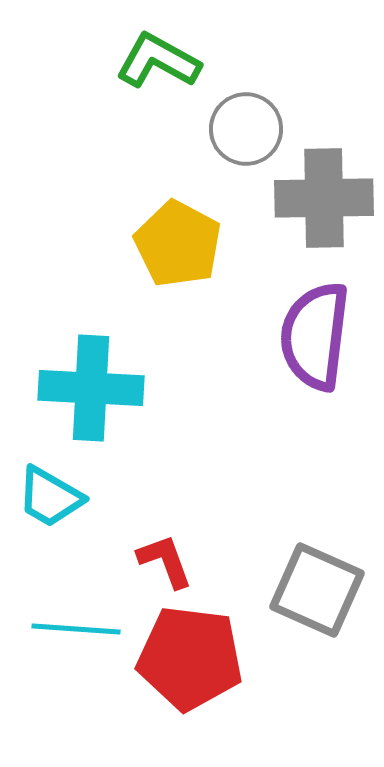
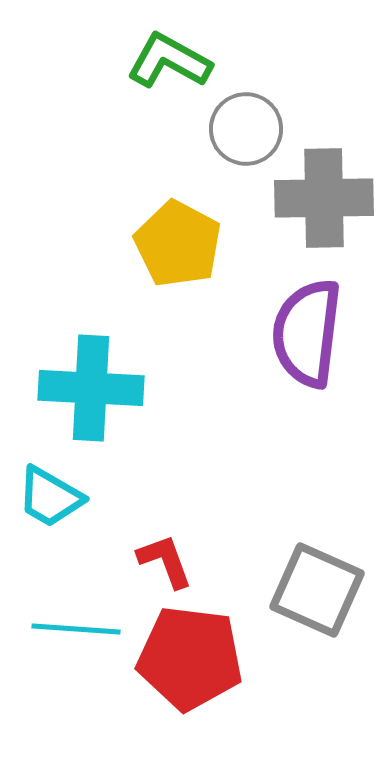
green L-shape: moved 11 px right
purple semicircle: moved 8 px left, 3 px up
